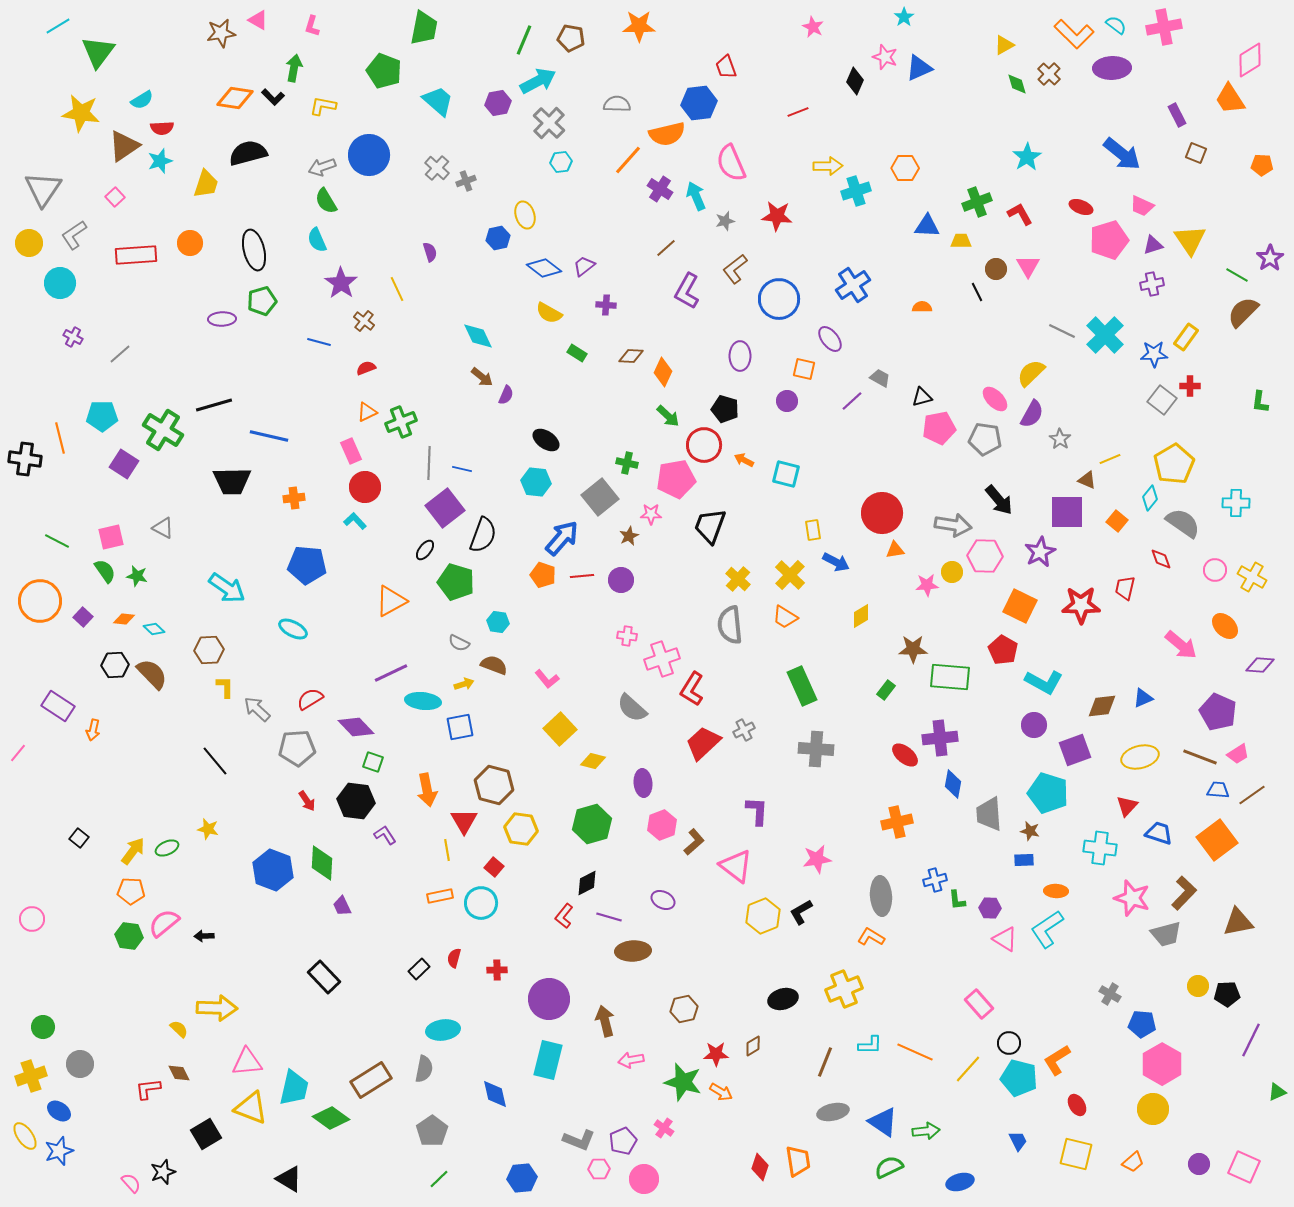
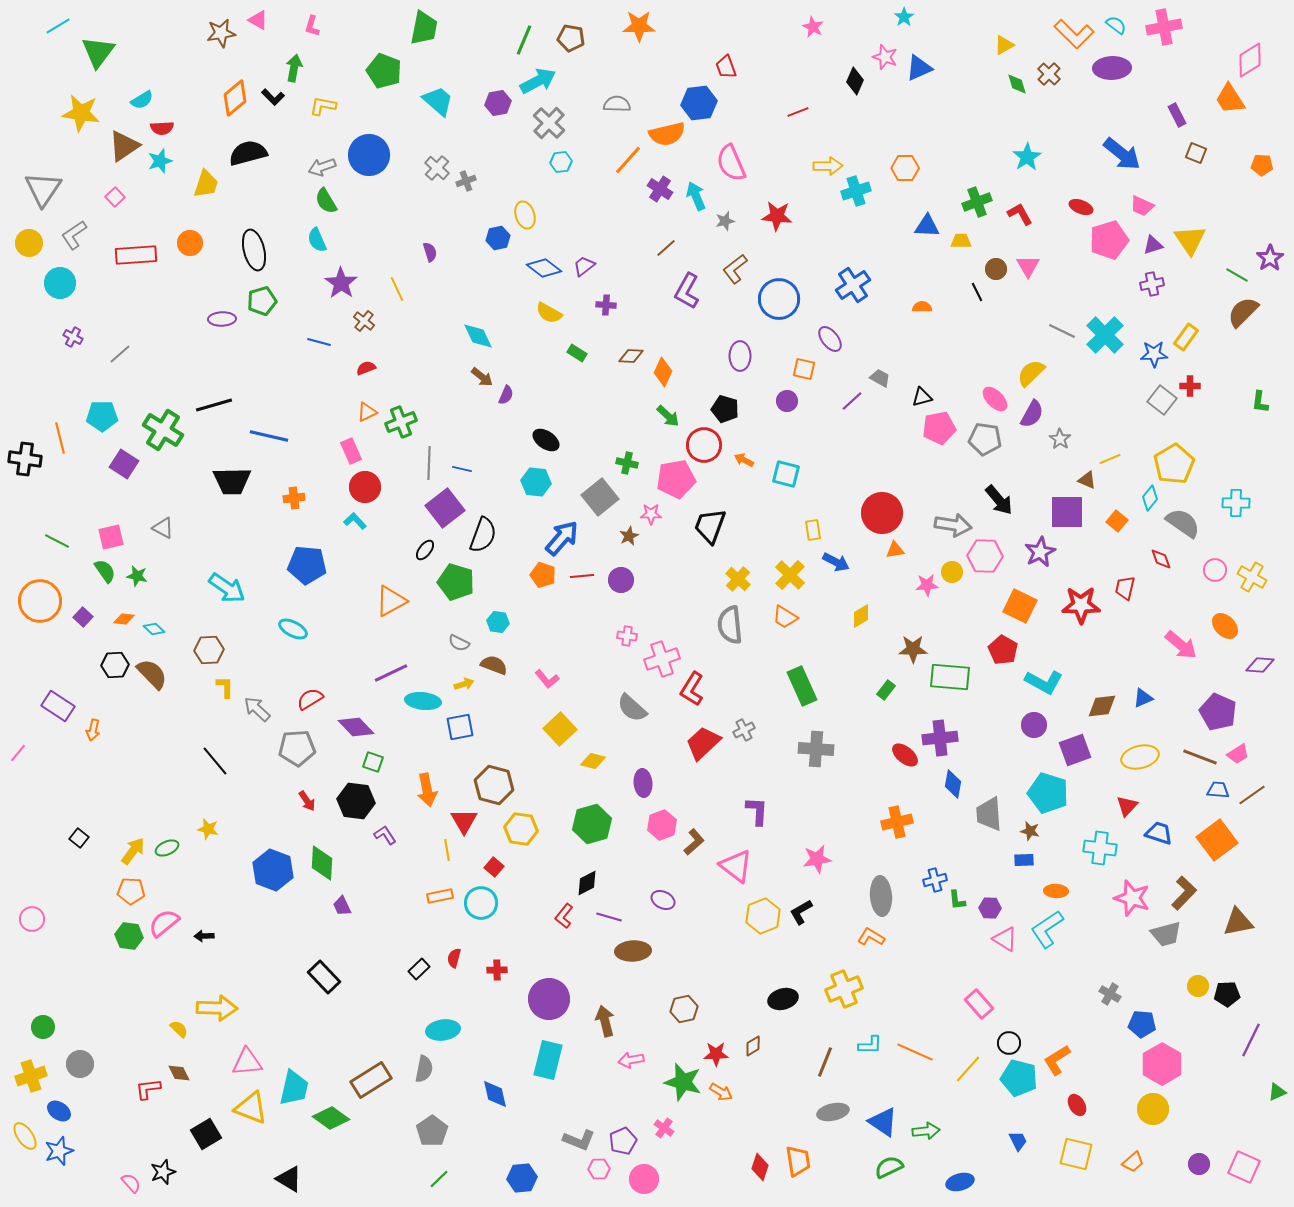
orange diamond at (235, 98): rotated 48 degrees counterclockwise
